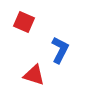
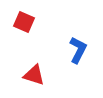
blue L-shape: moved 18 px right
